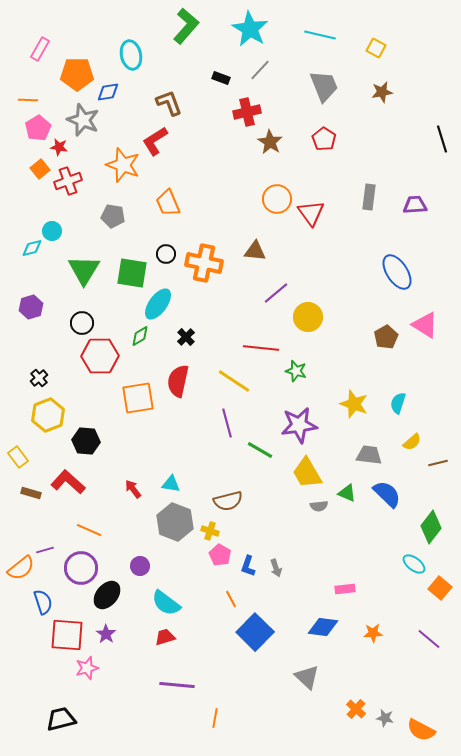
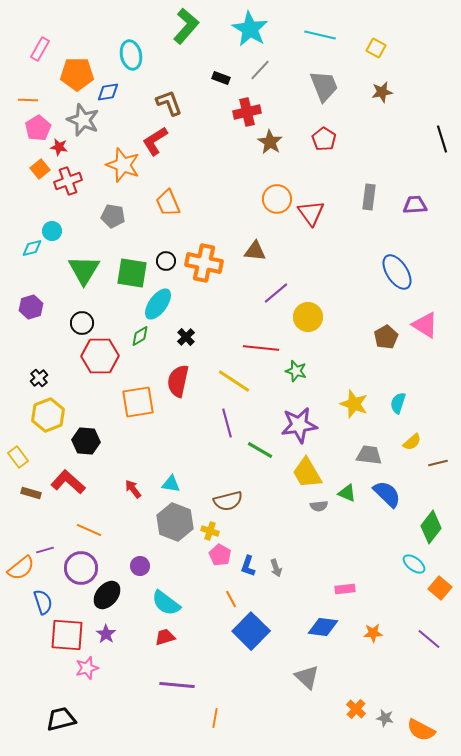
black circle at (166, 254): moved 7 px down
orange square at (138, 398): moved 4 px down
blue square at (255, 632): moved 4 px left, 1 px up
